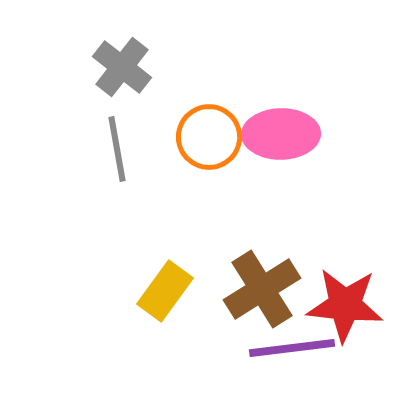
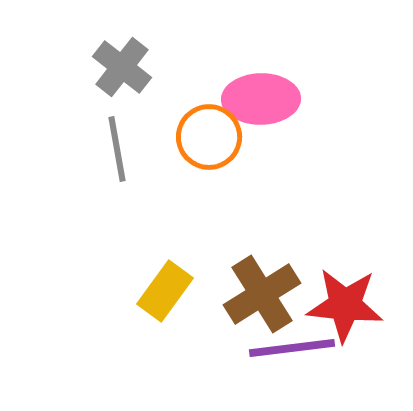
pink ellipse: moved 20 px left, 35 px up
brown cross: moved 5 px down
